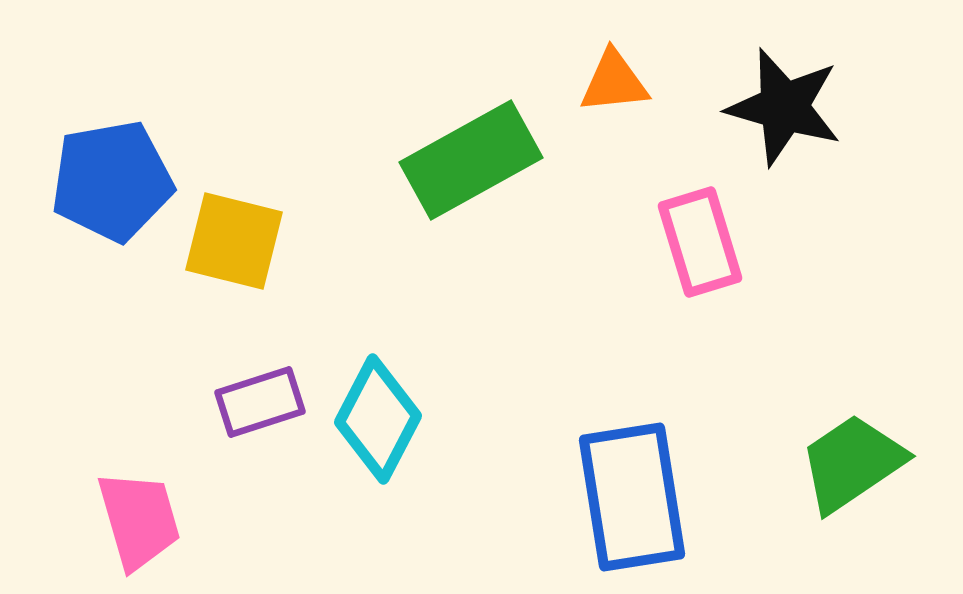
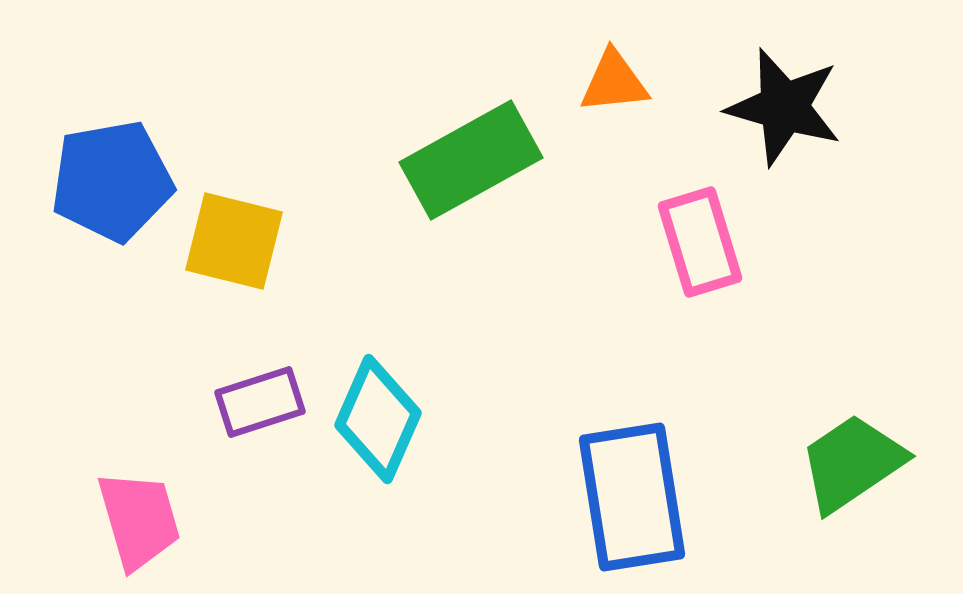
cyan diamond: rotated 4 degrees counterclockwise
